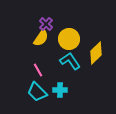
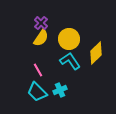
purple cross: moved 5 px left, 1 px up
cyan cross: rotated 24 degrees counterclockwise
